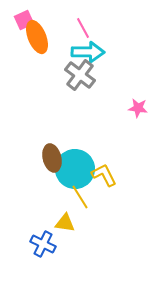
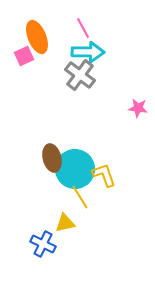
pink square: moved 36 px down
yellow L-shape: rotated 8 degrees clockwise
yellow triangle: rotated 20 degrees counterclockwise
